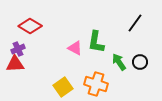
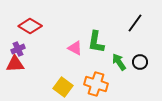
yellow square: rotated 18 degrees counterclockwise
